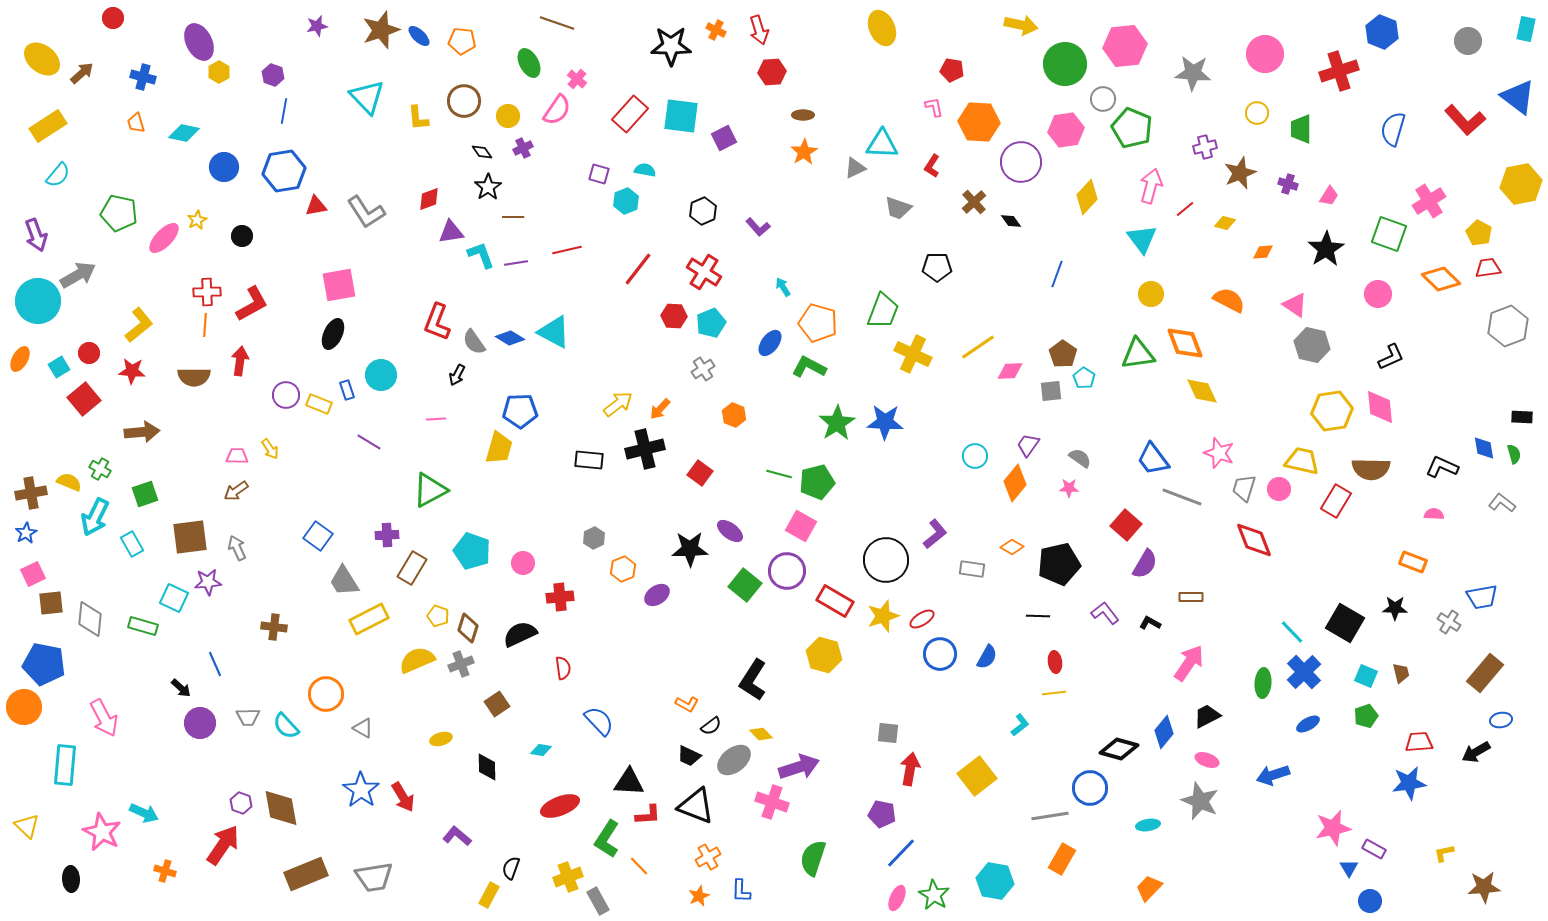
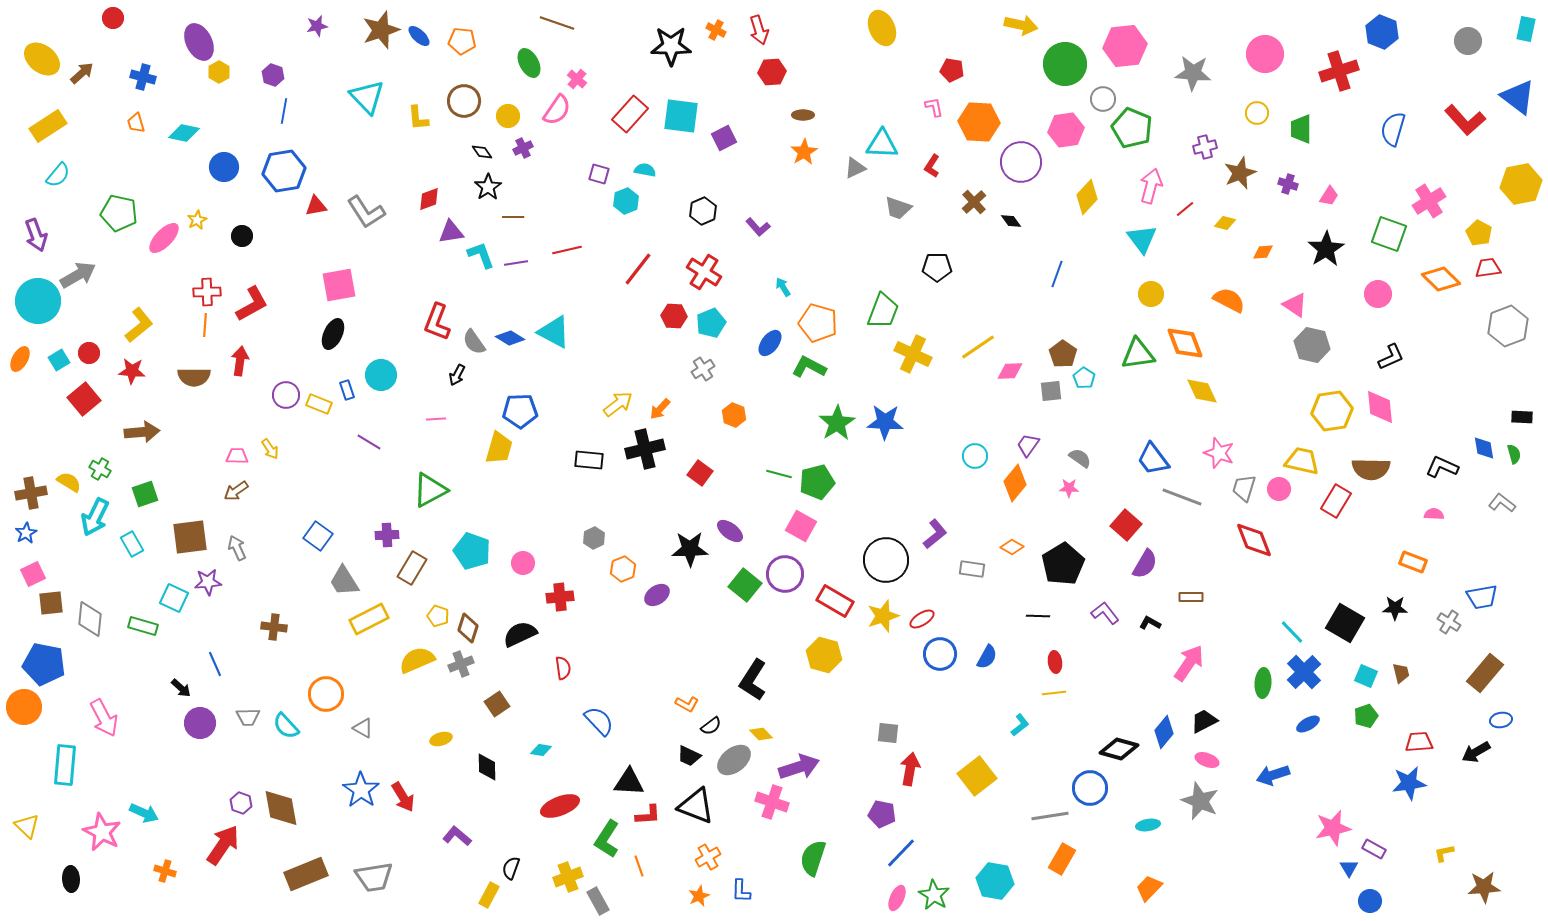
cyan square at (59, 367): moved 7 px up
yellow semicircle at (69, 482): rotated 10 degrees clockwise
black pentagon at (1059, 564): moved 4 px right; rotated 18 degrees counterclockwise
purple circle at (787, 571): moved 2 px left, 3 px down
black trapezoid at (1207, 716): moved 3 px left, 5 px down
orange line at (639, 866): rotated 25 degrees clockwise
